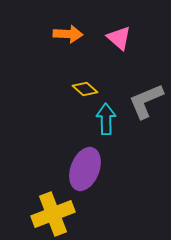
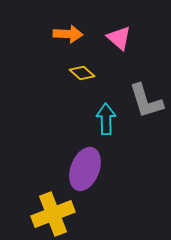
yellow diamond: moved 3 px left, 16 px up
gray L-shape: rotated 84 degrees counterclockwise
